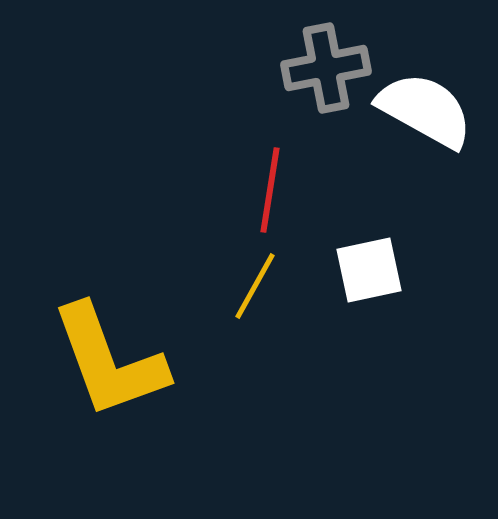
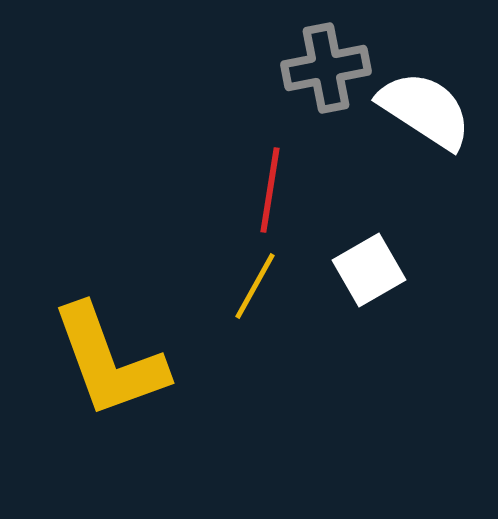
white semicircle: rotated 4 degrees clockwise
white square: rotated 18 degrees counterclockwise
